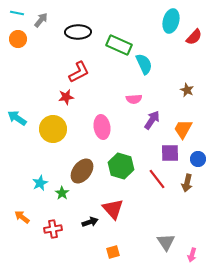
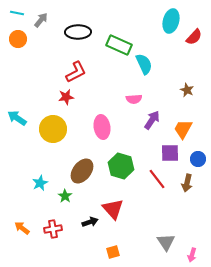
red L-shape: moved 3 px left
green star: moved 3 px right, 3 px down
orange arrow: moved 11 px down
